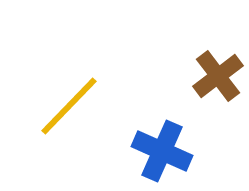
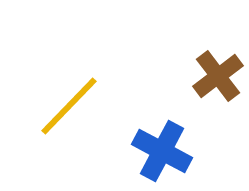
blue cross: rotated 4 degrees clockwise
